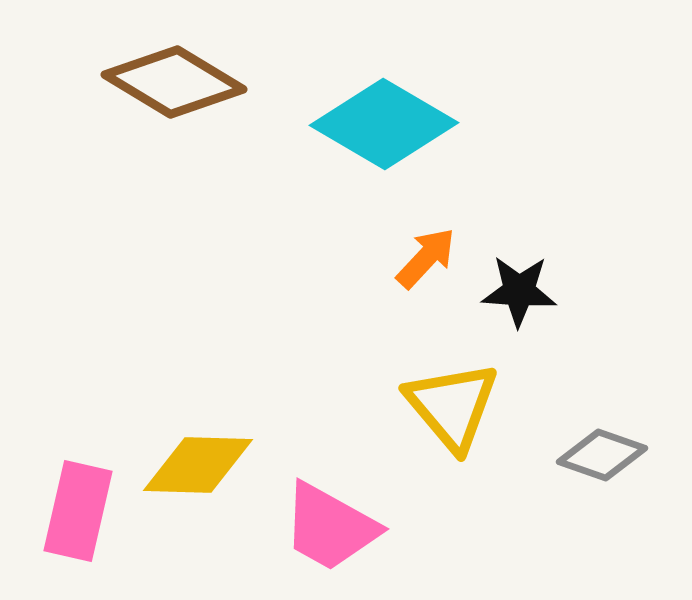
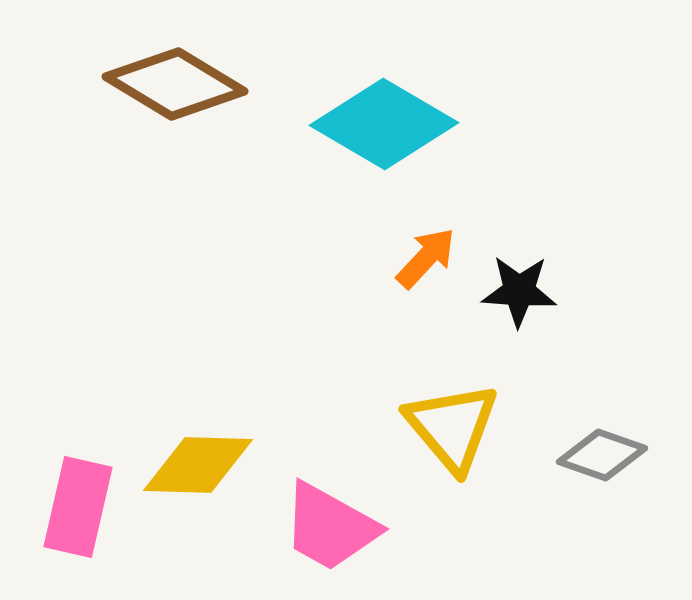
brown diamond: moved 1 px right, 2 px down
yellow triangle: moved 21 px down
pink rectangle: moved 4 px up
